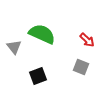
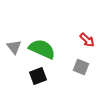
green semicircle: moved 15 px down
